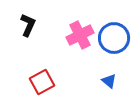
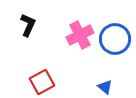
blue circle: moved 1 px right, 1 px down
blue triangle: moved 4 px left, 6 px down
